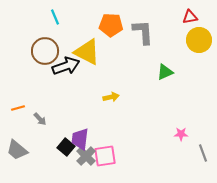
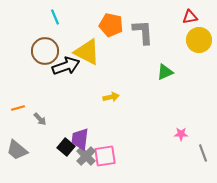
orange pentagon: rotated 10 degrees clockwise
